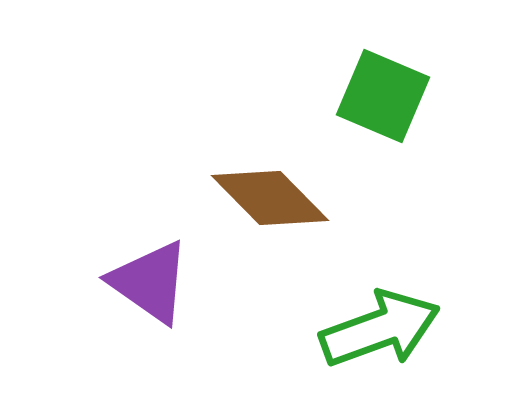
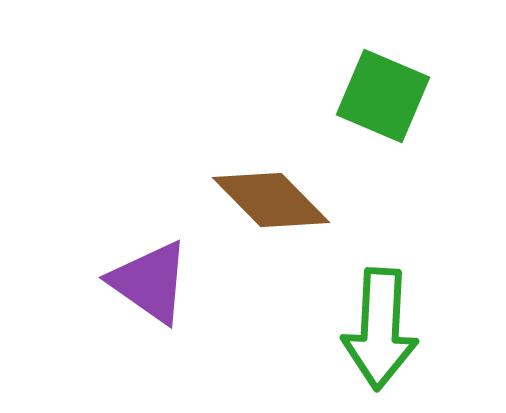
brown diamond: moved 1 px right, 2 px down
green arrow: rotated 113 degrees clockwise
